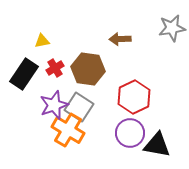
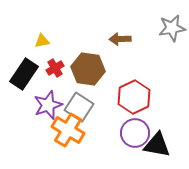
purple star: moved 6 px left
purple circle: moved 5 px right
